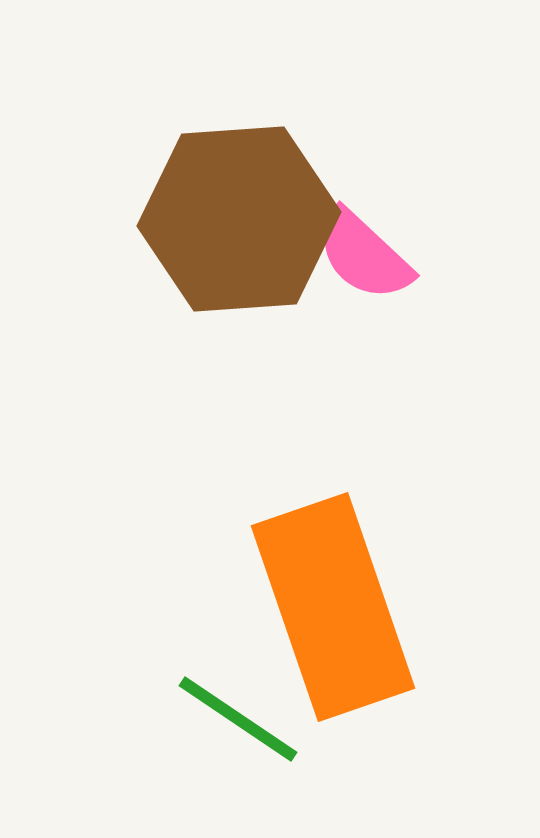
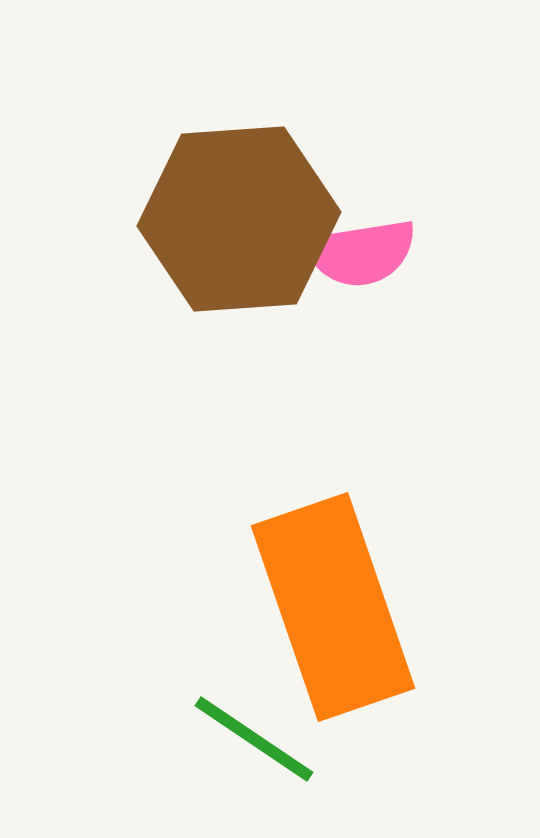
pink semicircle: moved 3 px left, 2 px up; rotated 52 degrees counterclockwise
green line: moved 16 px right, 20 px down
